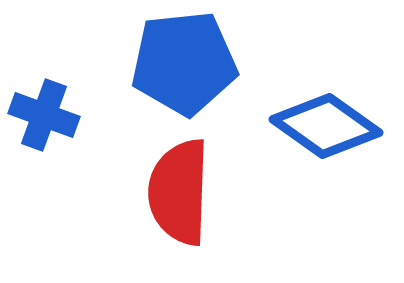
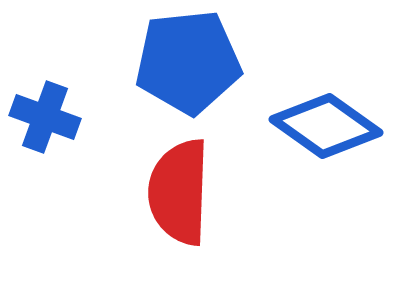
blue pentagon: moved 4 px right, 1 px up
blue cross: moved 1 px right, 2 px down
